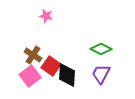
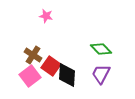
green diamond: rotated 20 degrees clockwise
